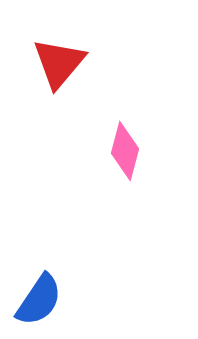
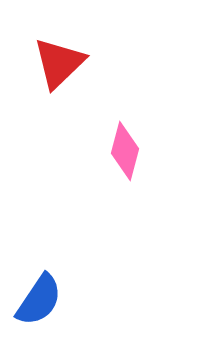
red triangle: rotated 6 degrees clockwise
